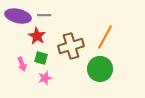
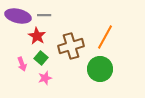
green square: rotated 24 degrees clockwise
